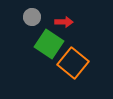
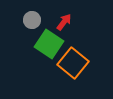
gray circle: moved 3 px down
red arrow: rotated 54 degrees counterclockwise
